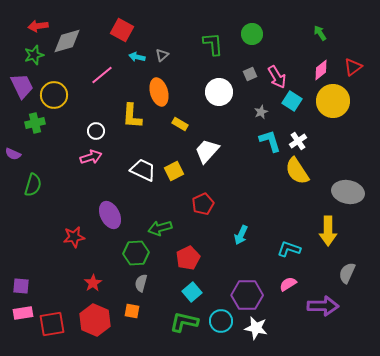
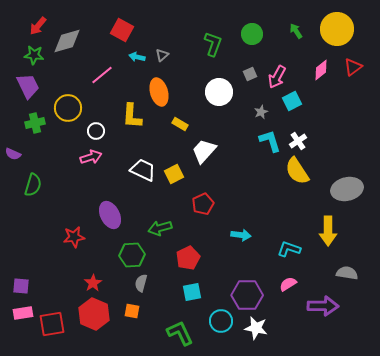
red arrow at (38, 26): rotated 42 degrees counterclockwise
green arrow at (320, 33): moved 24 px left, 2 px up
green L-shape at (213, 44): rotated 25 degrees clockwise
green star at (34, 55): rotated 24 degrees clockwise
pink arrow at (277, 77): rotated 60 degrees clockwise
purple trapezoid at (22, 86): moved 6 px right
yellow circle at (54, 95): moved 14 px right, 13 px down
cyan square at (292, 101): rotated 30 degrees clockwise
yellow circle at (333, 101): moved 4 px right, 72 px up
white trapezoid at (207, 151): moved 3 px left
yellow square at (174, 171): moved 3 px down
gray ellipse at (348, 192): moved 1 px left, 3 px up; rotated 24 degrees counterclockwise
cyan arrow at (241, 235): rotated 108 degrees counterclockwise
green hexagon at (136, 253): moved 4 px left, 2 px down
gray semicircle at (347, 273): rotated 75 degrees clockwise
cyan square at (192, 292): rotated 30 degrees clockwise
red hexagon at (95, 320): moved 1 px left, 6 px up
green L-shape at (184, 322): moved 4 px left, 11 px down; rotated 52 degrees clockwise
